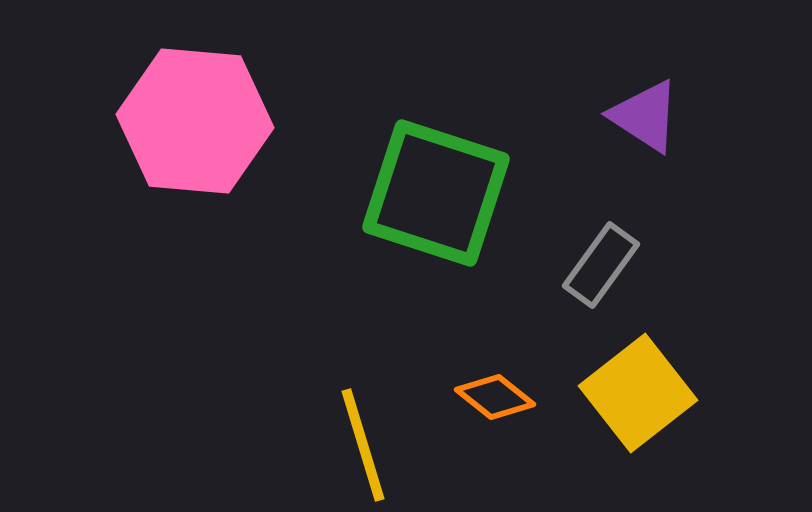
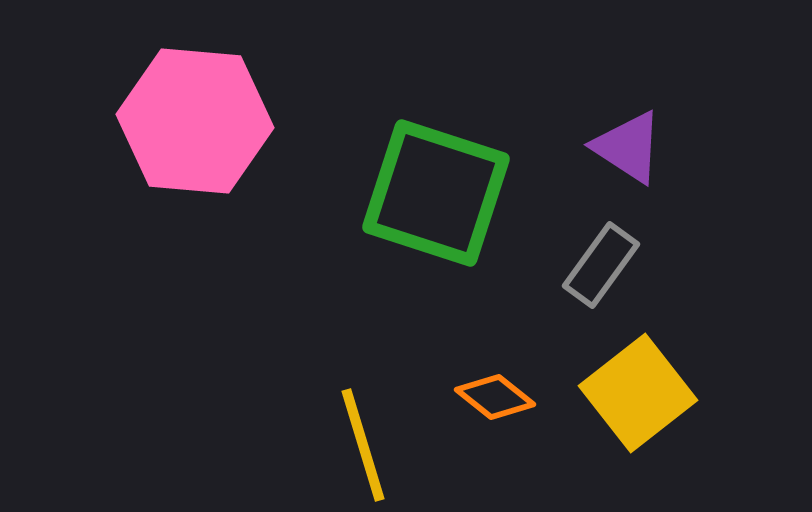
purple triangle: moved 17 px left, 31 px down
